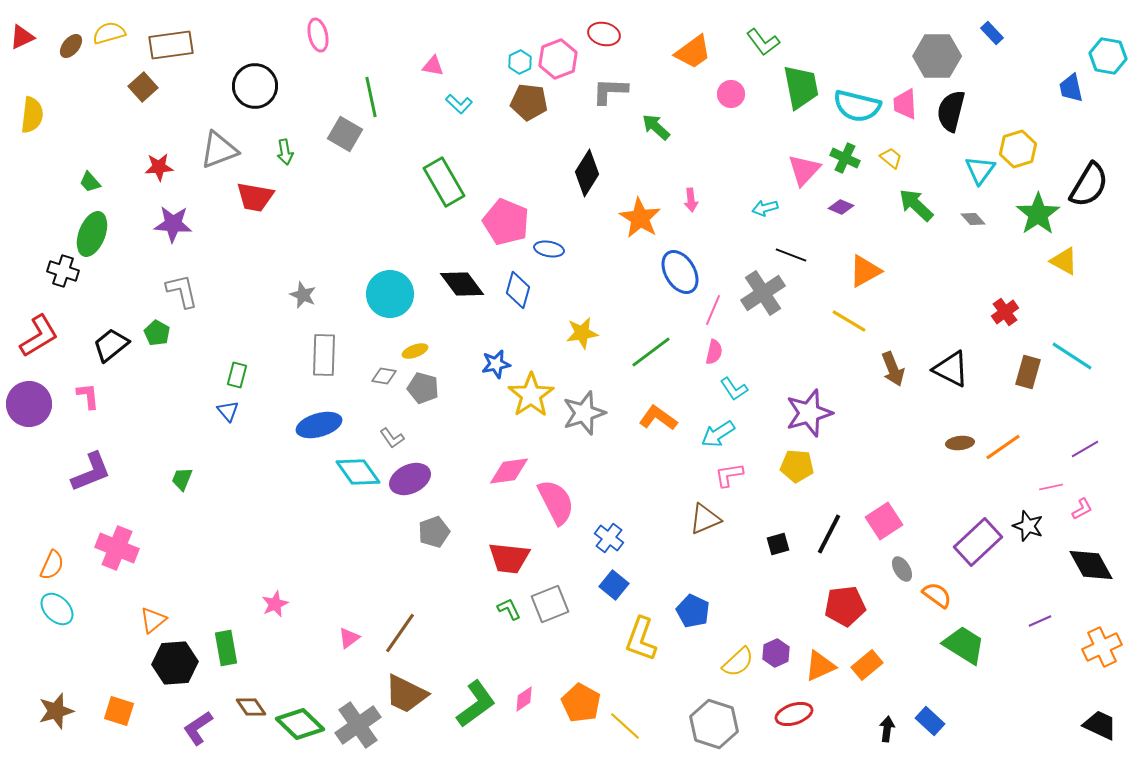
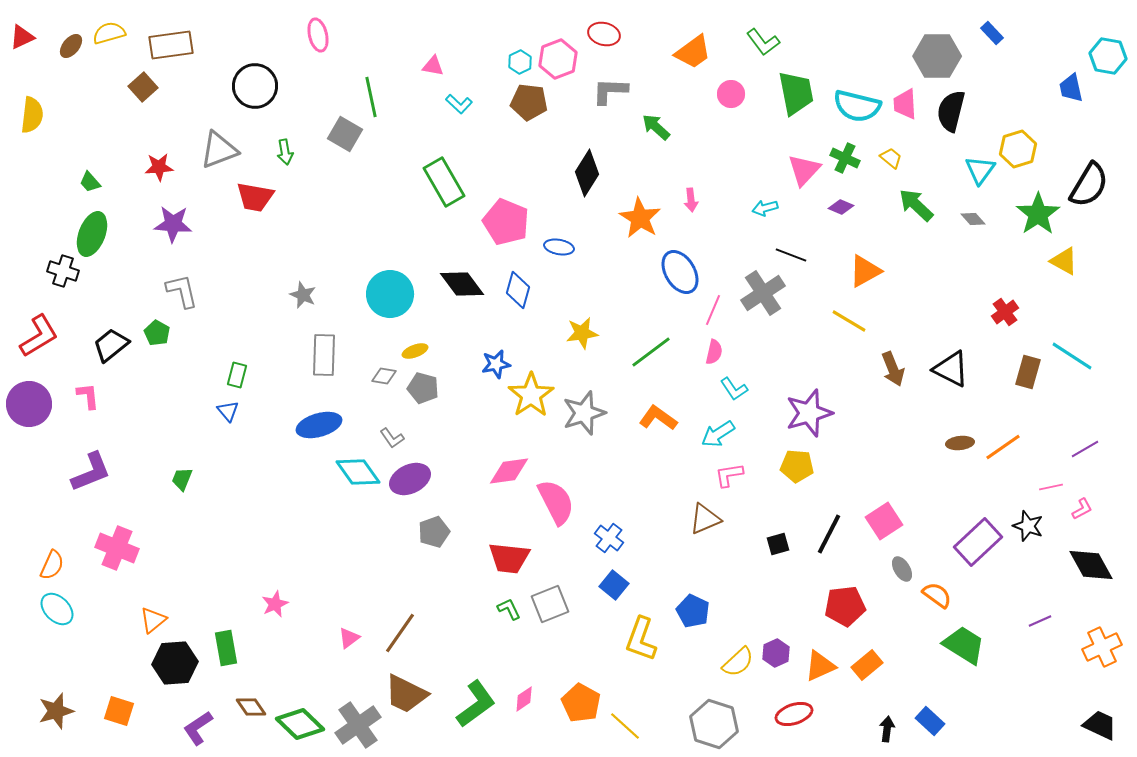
green trapezoid at (801, 87): moved 5 px left, 6 px down
blue ellipse at (549, 249): moved 10 px right, 2 px up
